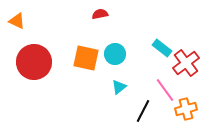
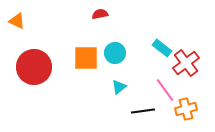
cyan circle: moved 1 px up
orange square: rotated 12 degrees counterclockwise
red circle: moved 5 px down
black line: rotated 55 degrees clockwise
